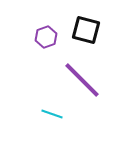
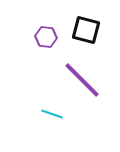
purple hexagon: rotated 25 degrees clockwise
